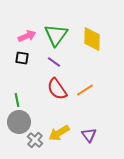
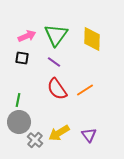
green line: moved 1 px right; rotated 24 degrees clockwise
